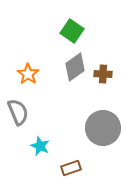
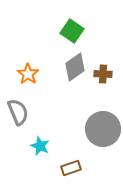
gray circle: moved 1 px down
